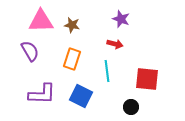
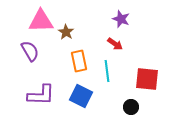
brown star: moved 6 px left, 7 px down; rotated 21 degrees clockwise
red arrow: rotated 21 degrees clockwise
orange rectangle: moved 7 px right, 2 px down; rotated 30 degrees counterclockwise
purple L-shape: moved 1 px left, 1 px down
